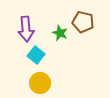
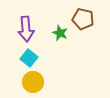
brown pentagon: moved 3 px up
cyan square: moved 7 px left, 3 px down
yellow circle: moved 7 px left, 1 px up
